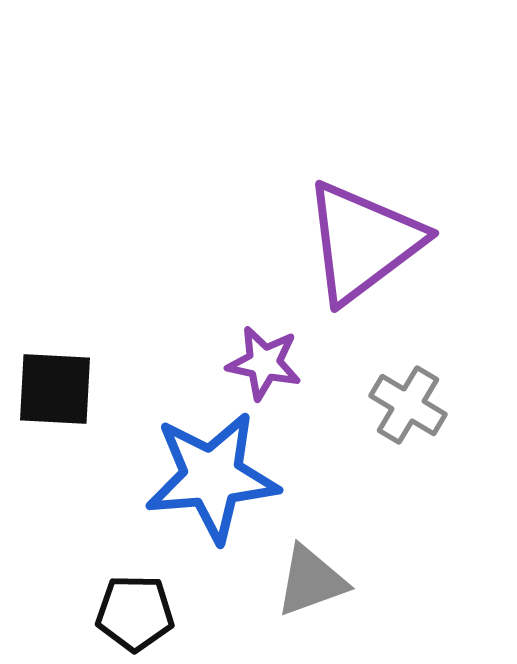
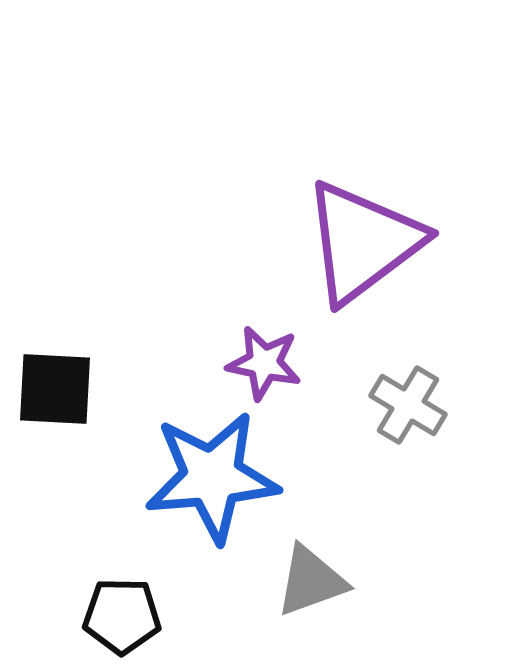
black pentagon: moved 13 px left, 3 px down
